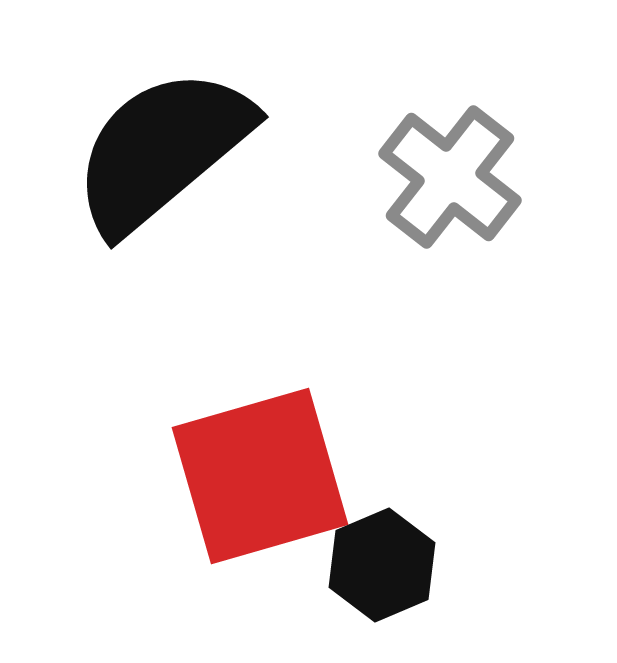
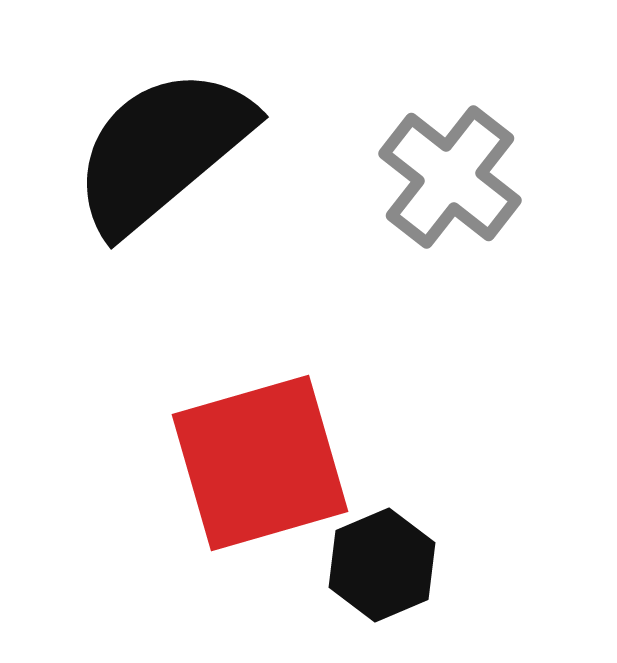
red square: moved 13 px up
